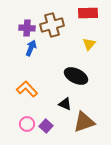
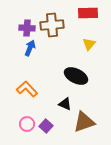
brown cross: rotated 10 degrees clockwise
blue arrow: moved 1 px left
